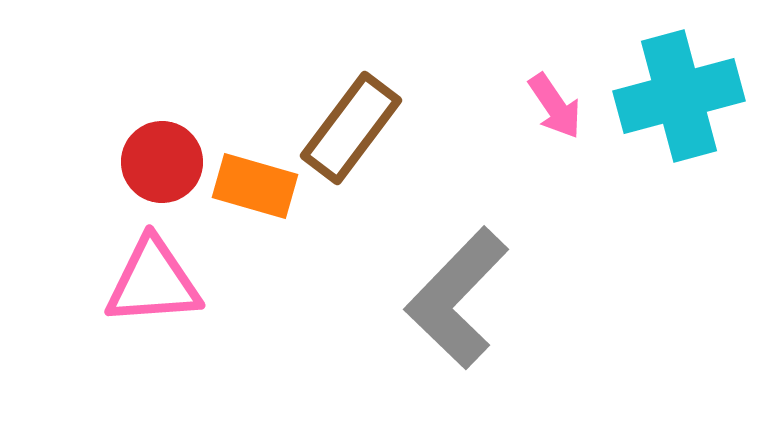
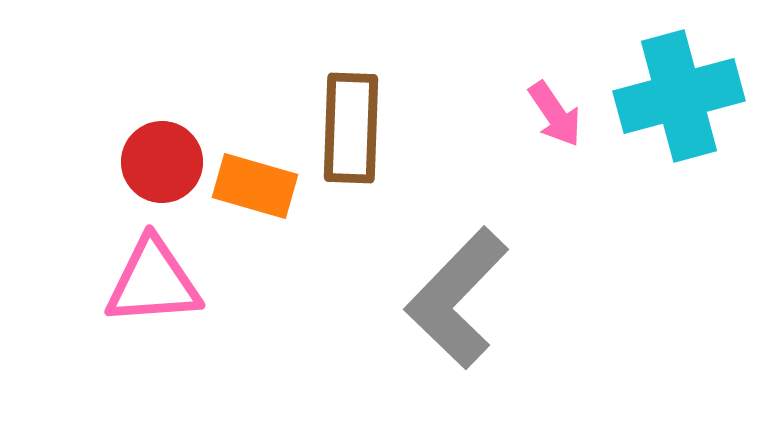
pink arrow: moved 8 px down
brown rectangle: rotated 35 degrees counterclockwise
